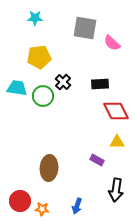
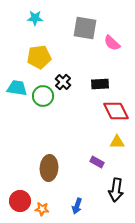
purple rectangle: moved 2 px down
